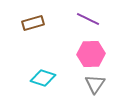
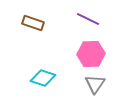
brown rectangle: rotated 35 degrees clockwise
